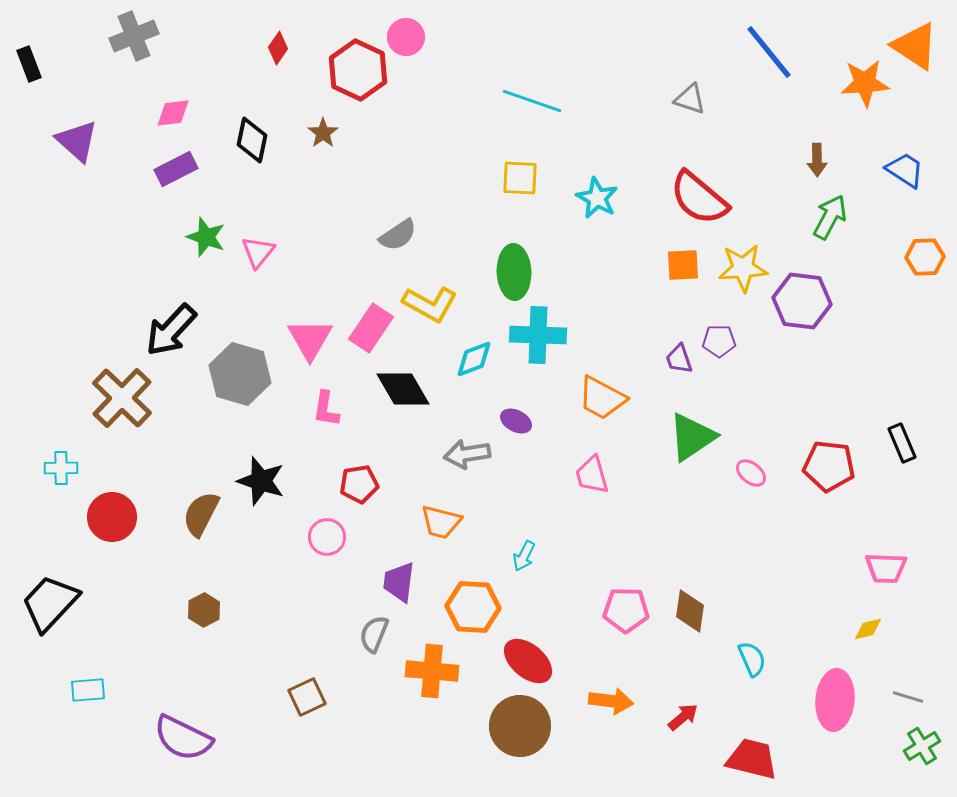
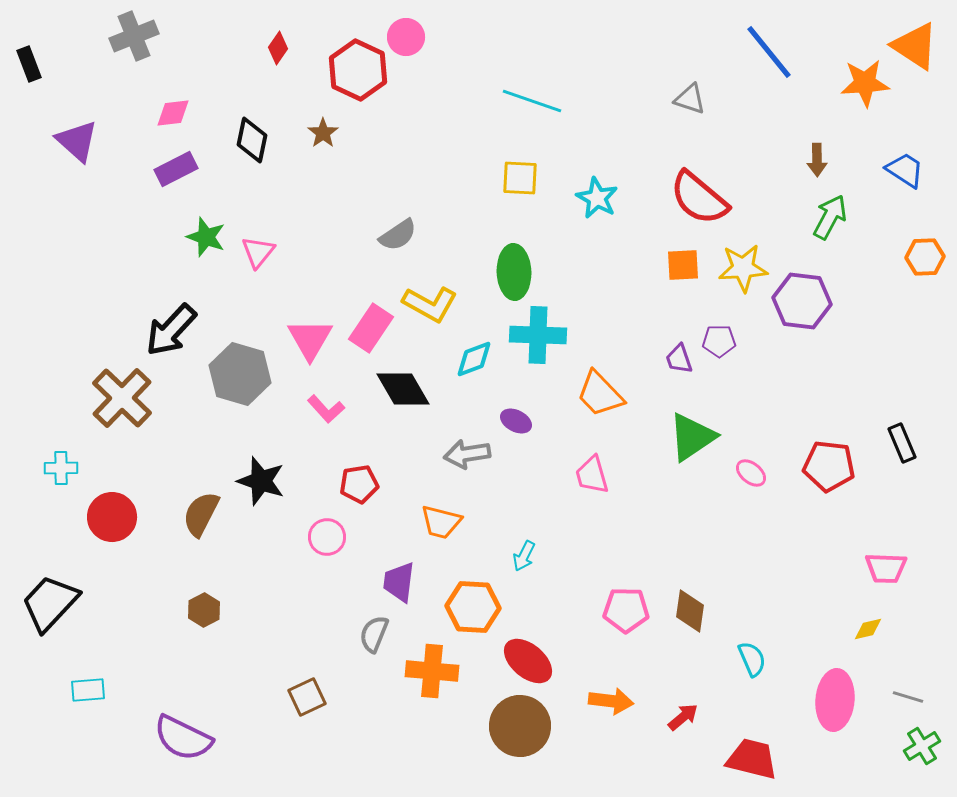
orange trapezoid at (602, 398): moved 2 px left, 4 px up; rotated 18 degrees clockwise
pink L-shape at (326, 409): rotated 51 degrees counterclockwise
